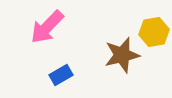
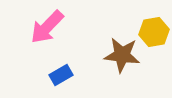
brown star: rotated 21 degrees clockwise
